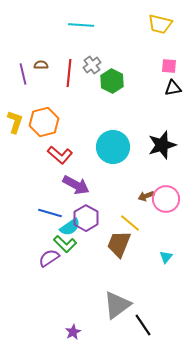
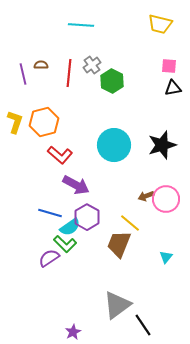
cyan circle: moved 1 px right, 2 px up
purple hexagon: moved 1 px right, 1 px up
